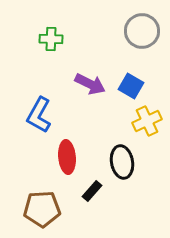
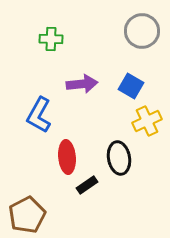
purple arrow: moved 8 px left; rotated 32 degrees counterclockwise
black ellipse: moved 3 px left, 4 px up
black rectangle: moved 5 px left, 6 px up; rotated 15 degrees clockwise
brown pentagon: moved 15 px left, 6 px down; rotated 24 degrees counterclockwise
